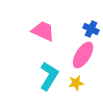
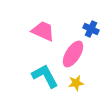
pink ellipse: moved 10 px left, 1 px up
cyan L-shape: moved 4 px left; rotated 60 degrees counterclockwise
